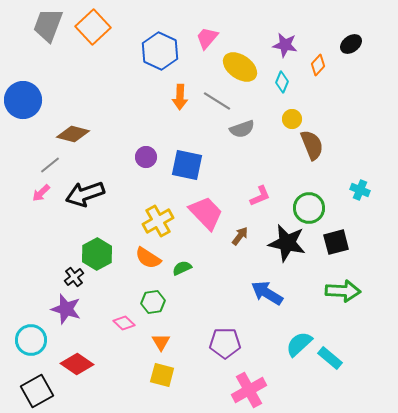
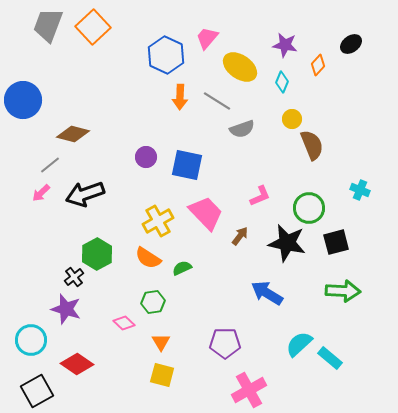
blue hexagon at (160, 51): moved 6 px right, 4 px down
